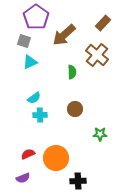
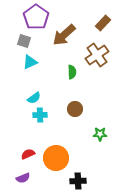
brown cross: rotated 15 degrees clockwise
